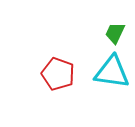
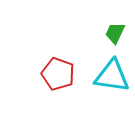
cyan triangle: moved 4 px down
